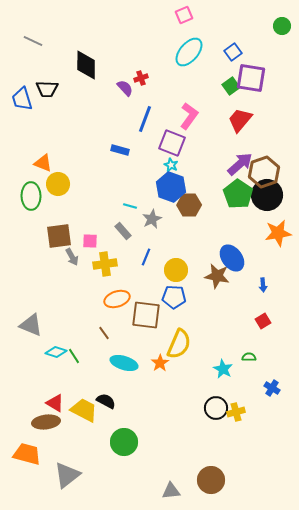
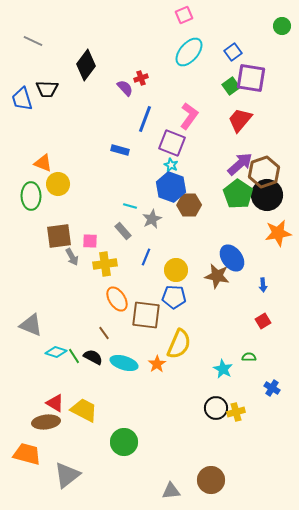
black diamond at (86, 65): rotated 36 degrees clockwise
orange ellipse at (117, 299): rotated 75 degrees clockwise
orange star at (160, 363): moved 3 px left, 1 px down
black semicircle at (106, 401): moved 13 px left, 44 px up
